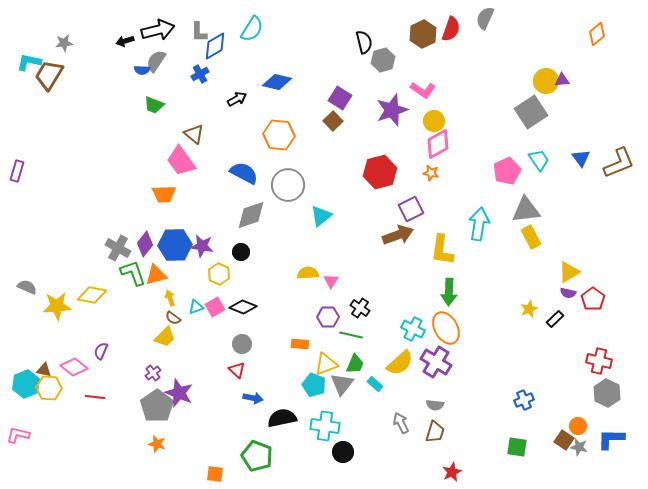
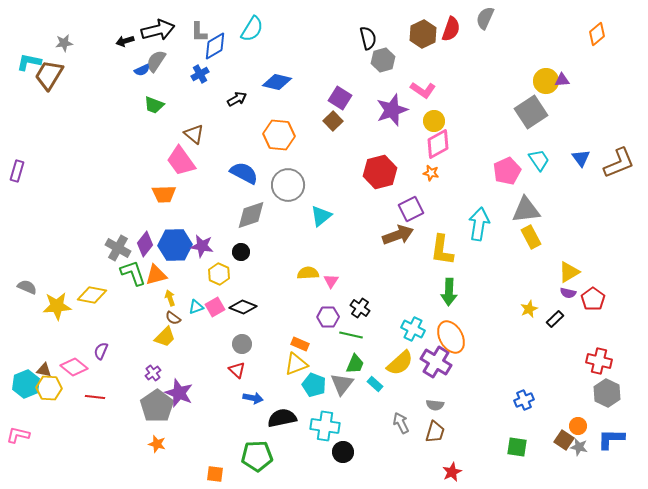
black semicircle at (364, 42): moved 4 px right, 4 px up
blue semicircle at (142, 70): rotated 28 degrees counterclockwise
orange ellipse at (446, 328): moved 5 px right, 9 px down
orange rectangle at (300, 344): rotated 18 degrees clockwise
yellow triangle at (326, 364): moved 30 px left
green pentagon at (257, 456): rotated 24 degrees counterclockwise
